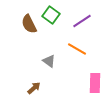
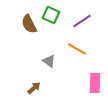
green square: rotated 12 degrees counterclockwise
